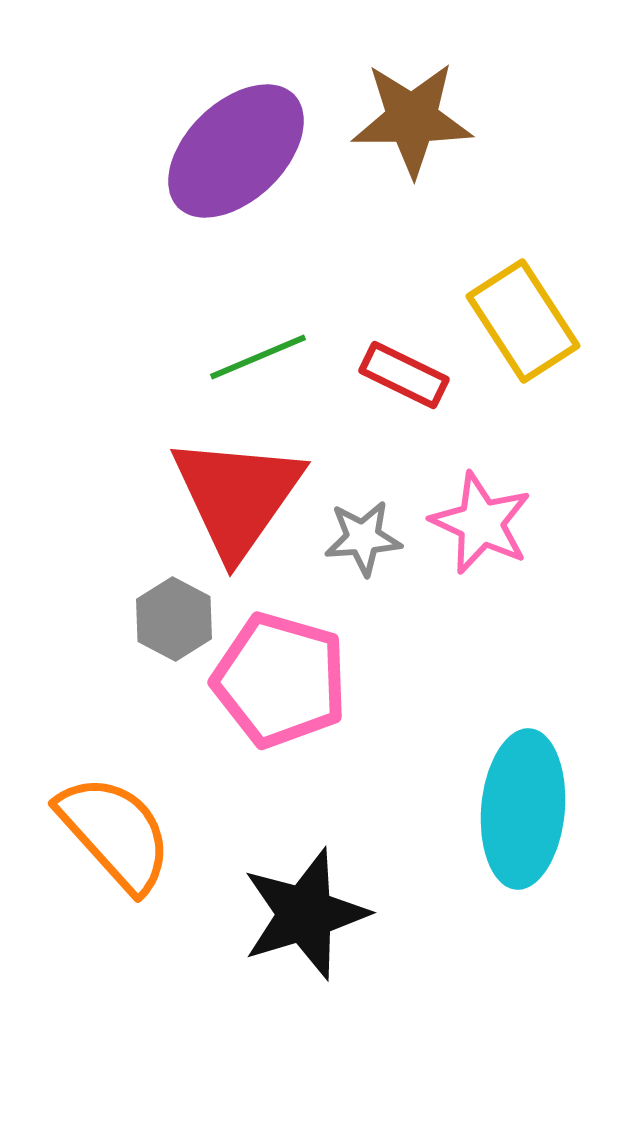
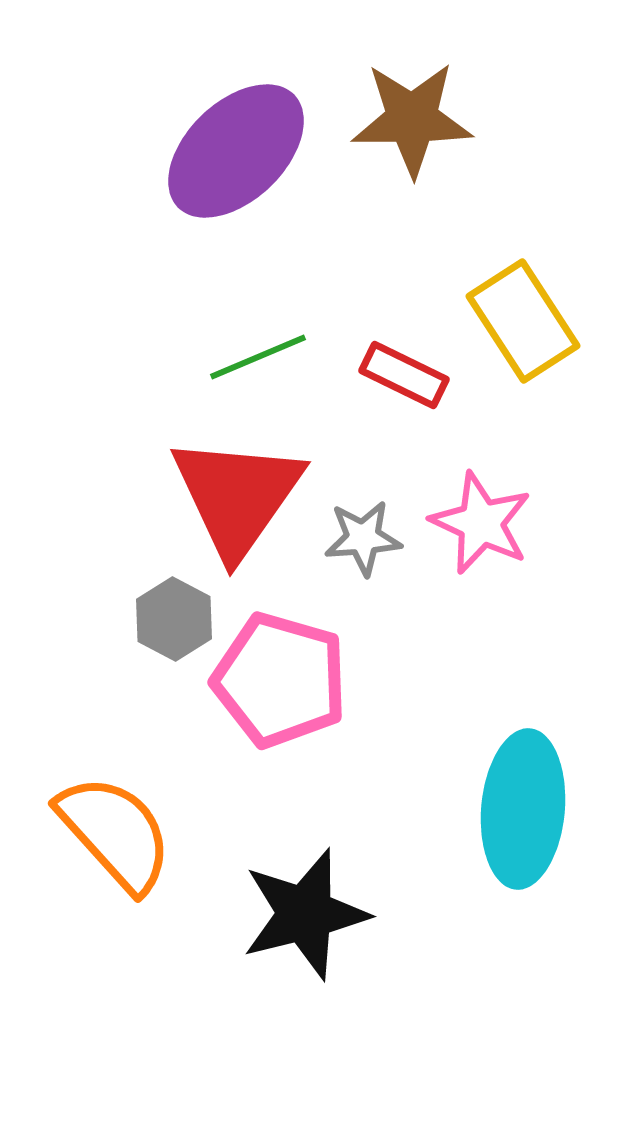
black star: rotated 3 degrees clockwise
